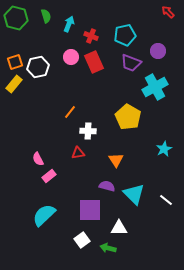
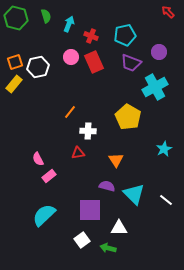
purple circle: moved 1 px right, 1 px down
